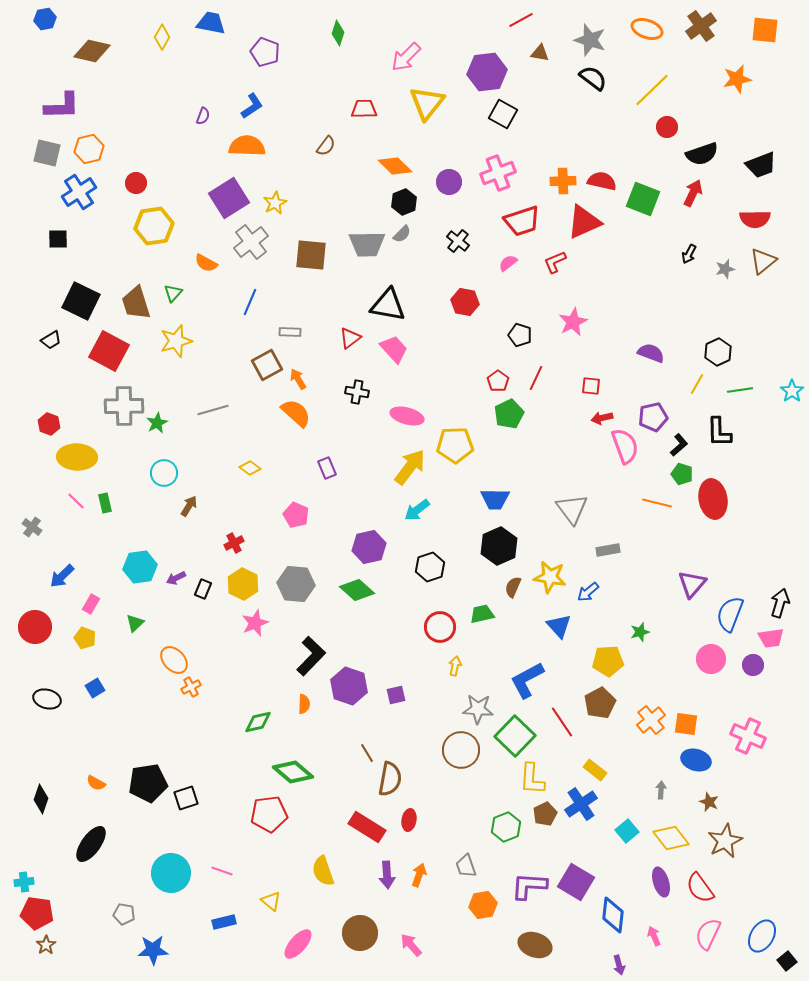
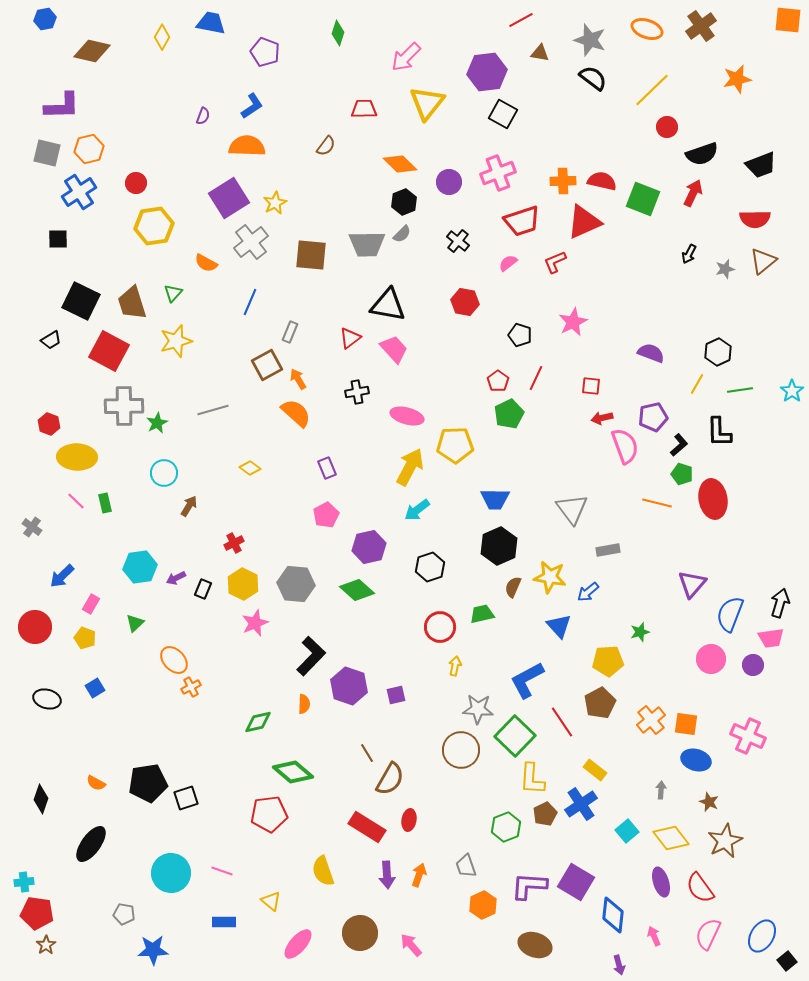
orange square at (765, 30): moved 23 px right, 10 px up
orange diamond at (395, 166): moved 5 px right, 2 px up
brown trapezoid at (136, 303): moved 4 px left
gray rectangle at (290, 332): rotated 70 degrees counterclockwise
black cross at (357, 392): rotated 20 degrees counterclockwise
yellow arrow at (410, 467): rotated 9 degrees counterclockwise
pink pentagon at (296, 515): moved 30 px right; rotated 20 degrees clockwise
brown semicircle at (390, 779): rotated 20 degrees clockwise
orange hexagon at (483, 905): rotated 16 degrees counterclockwise
blue rectangle at (224, 922): rotated 15 degrees clockwise
